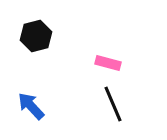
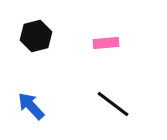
pink rectangle: moved 2 px left, 20 px up; rotated 20 degrees counterclockwise
black line: rotated 30 degrees counterclockwise
